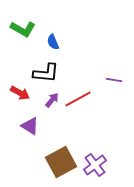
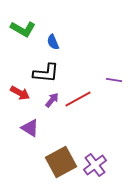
purple triangle: moved 2 px down
